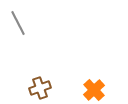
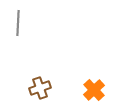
gray line: rotated 30 degrees clockwise
